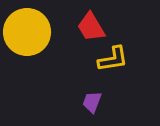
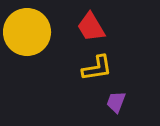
yellow L-shape: moved 16 px left, 9 px down
purple trapezoid: moved 24 px right
